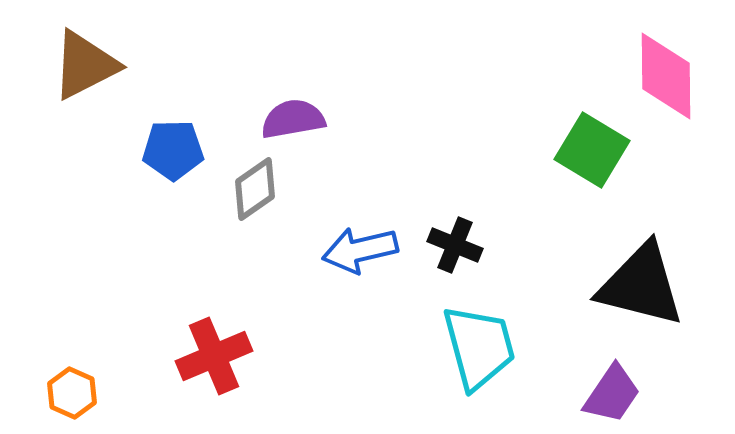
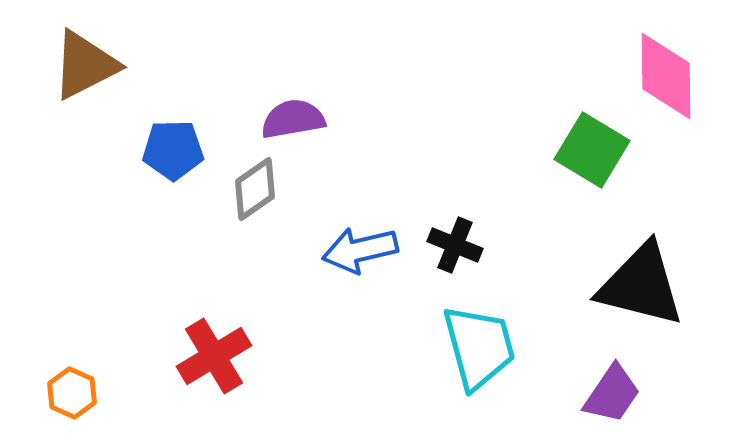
red cross: rotated 8 degrees counterclockwise
